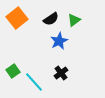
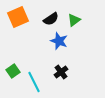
orange square: moved 1 px right, 1 px up; rotated 15 degrees clockwise
blue star: rotated 24 degrees counterclockwise
black cross: moved 1 px up
cyan line: rotated 15 degrees clockwise
